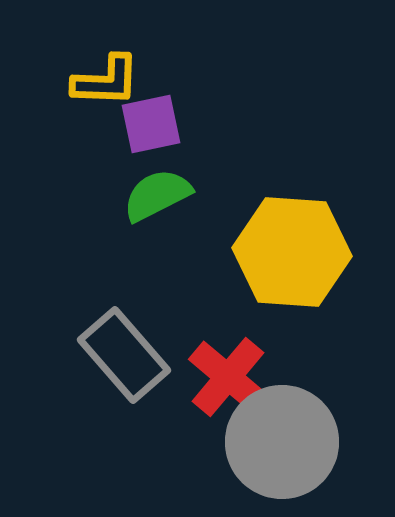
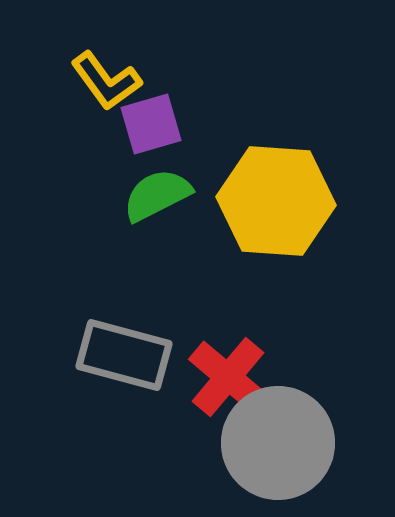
yellow L-shape: rotated 52 degrees clockwise
purple square: rotated 4 degrees counterclockwise
yellow hexagon: moved 16 px left, 51 px up
gray rectangle: rotated 34 degrees counterclockwise
gray circle: moved 4 px left, 1 px down
